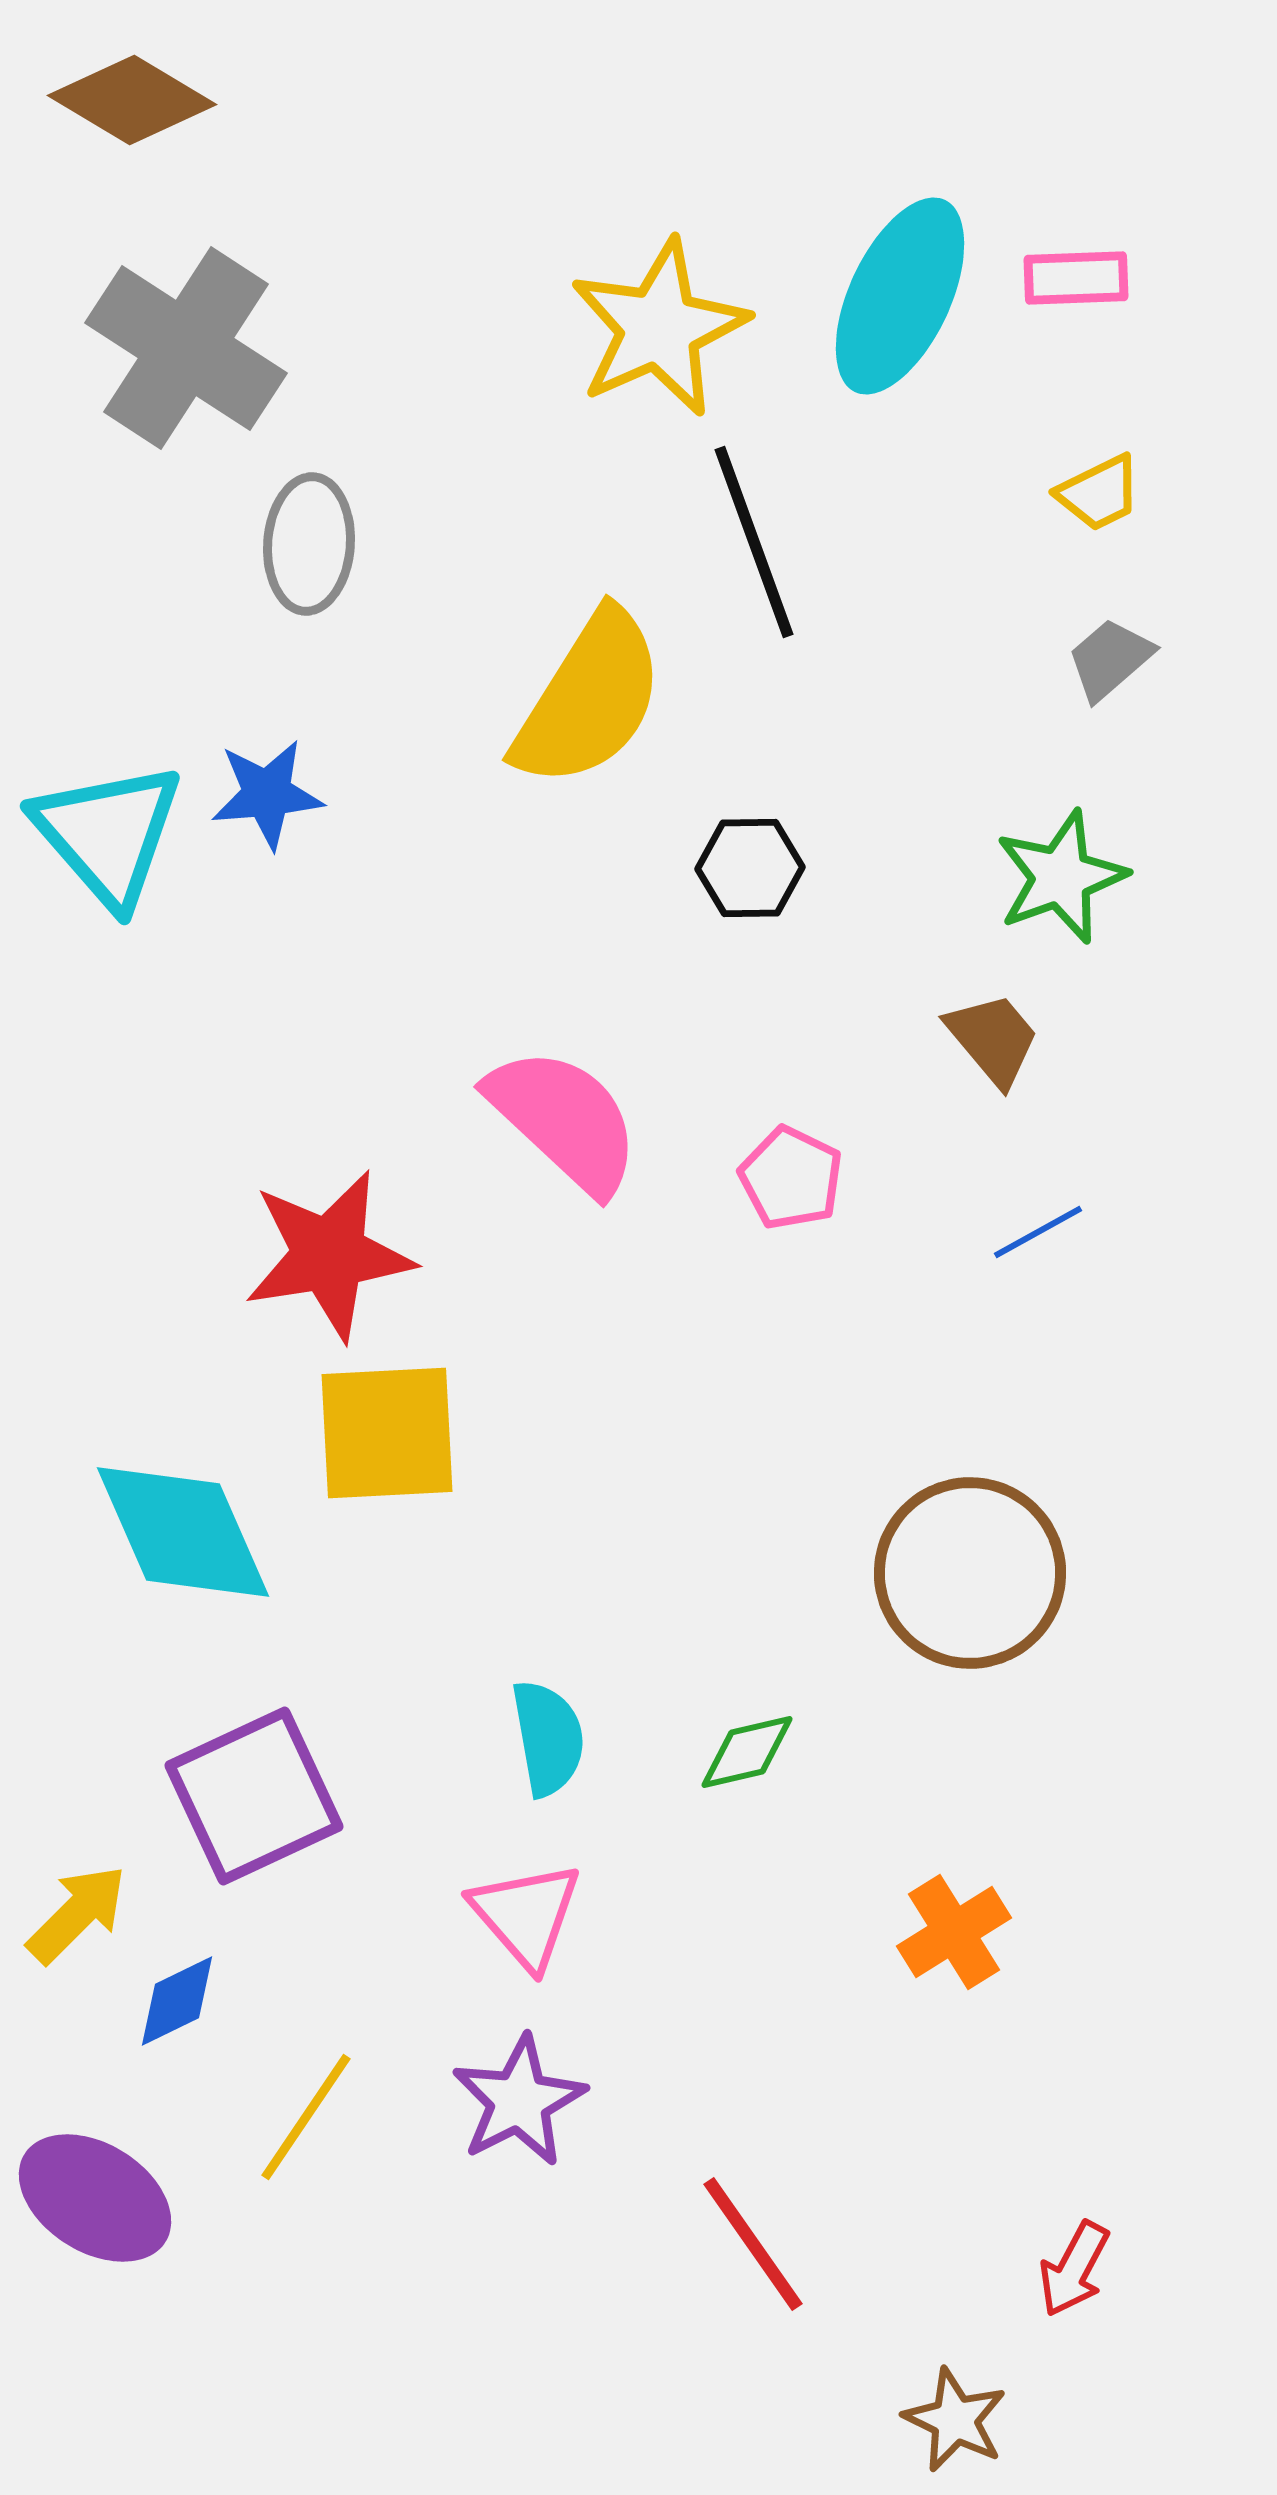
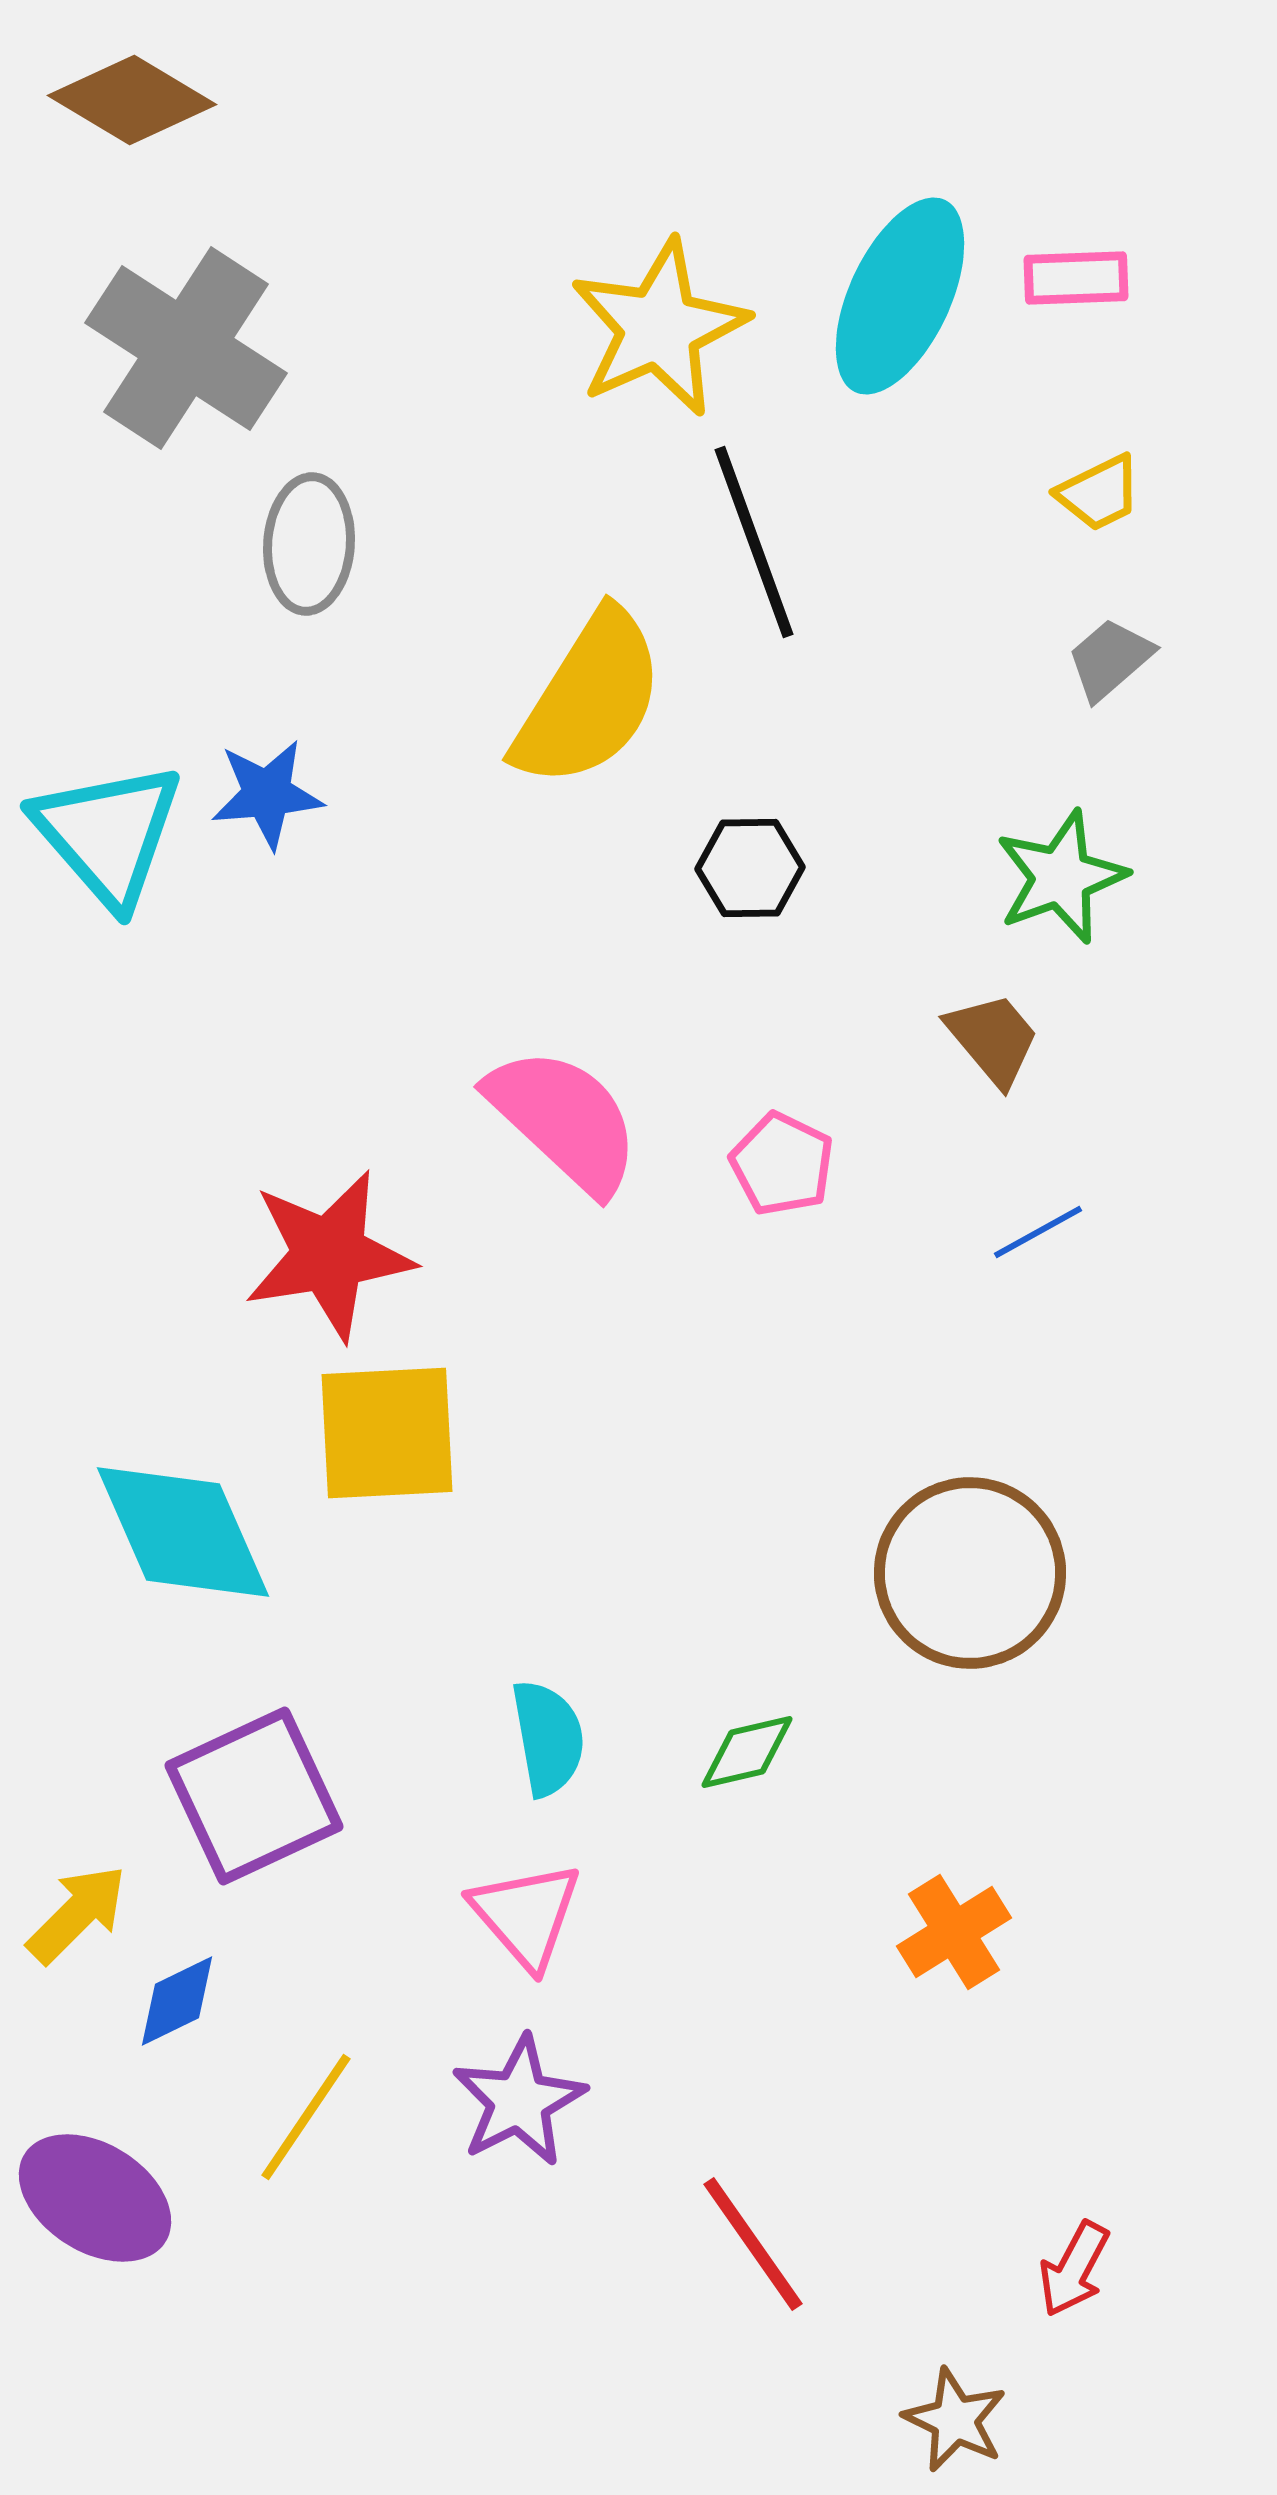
pink pentagon: moved 9 px left, 14 px up
